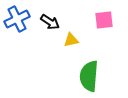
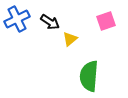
pink square: moved 2 px right, 1 px down; rotated 12 degrees counterclockwise
yellow triangle: moved 1 px left, 1 px up; rotated 28 degrees counterclockwise
